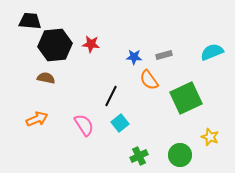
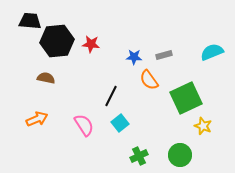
black hexagon: moved 2 px right, 4 px up
yellow star: moved 7 px left, 11 px up
